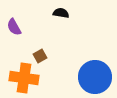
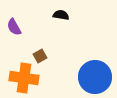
black semicircle: moved 2 px down
